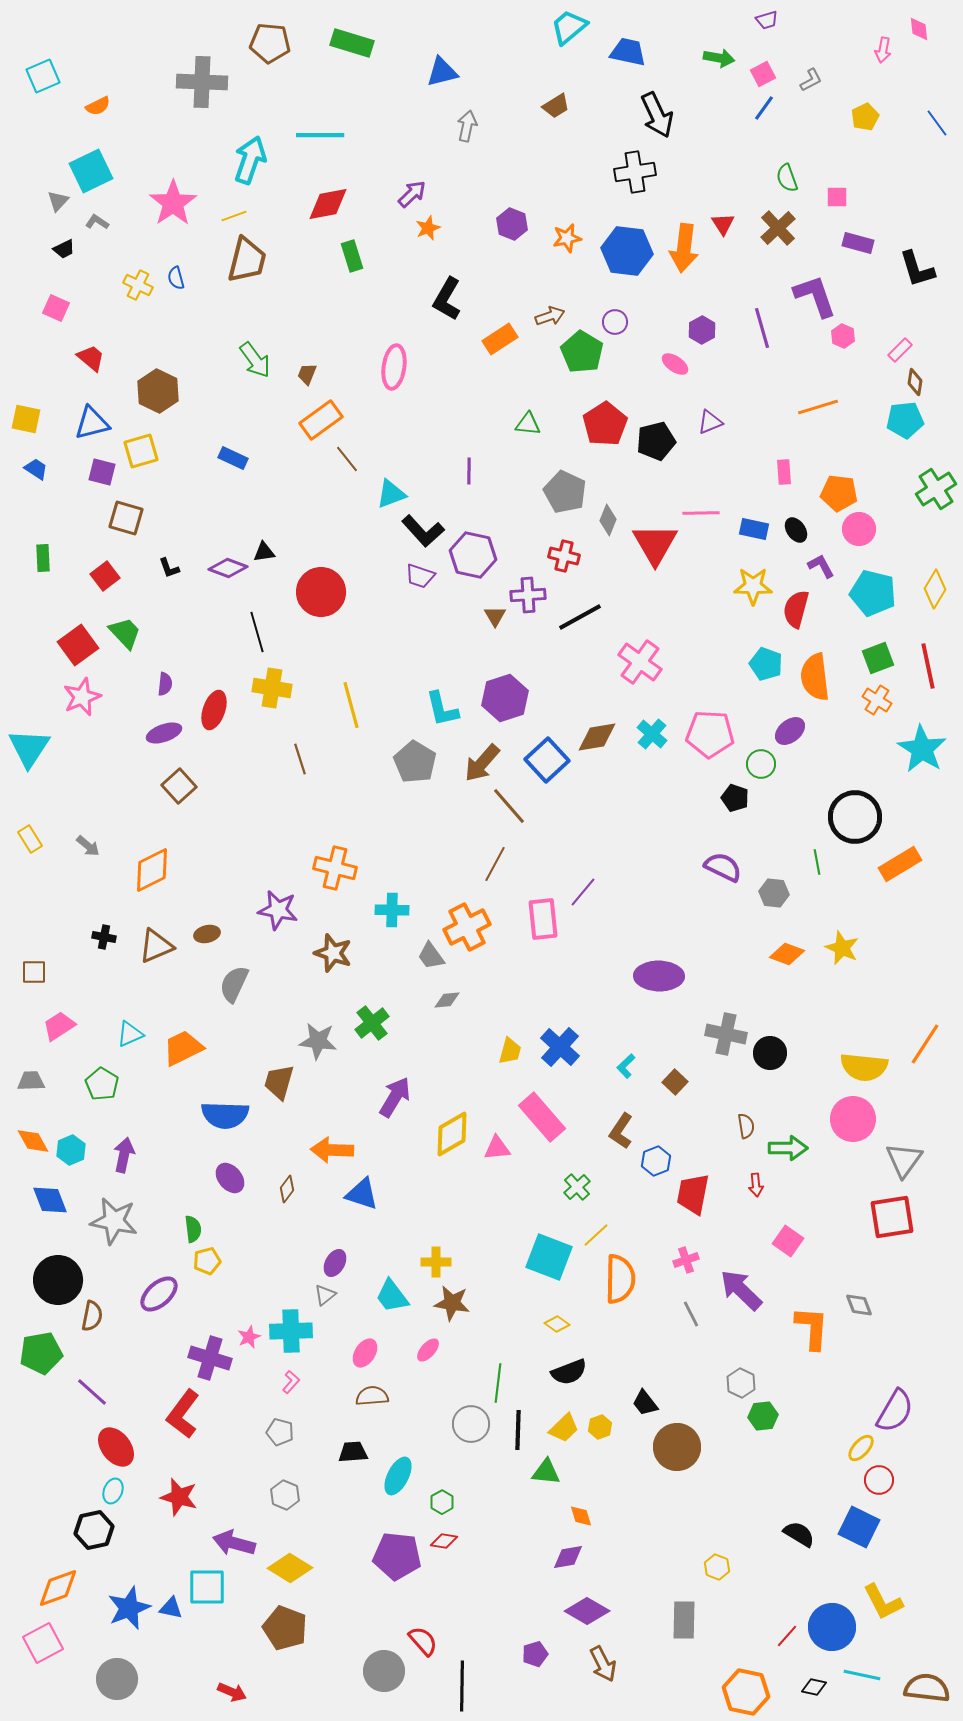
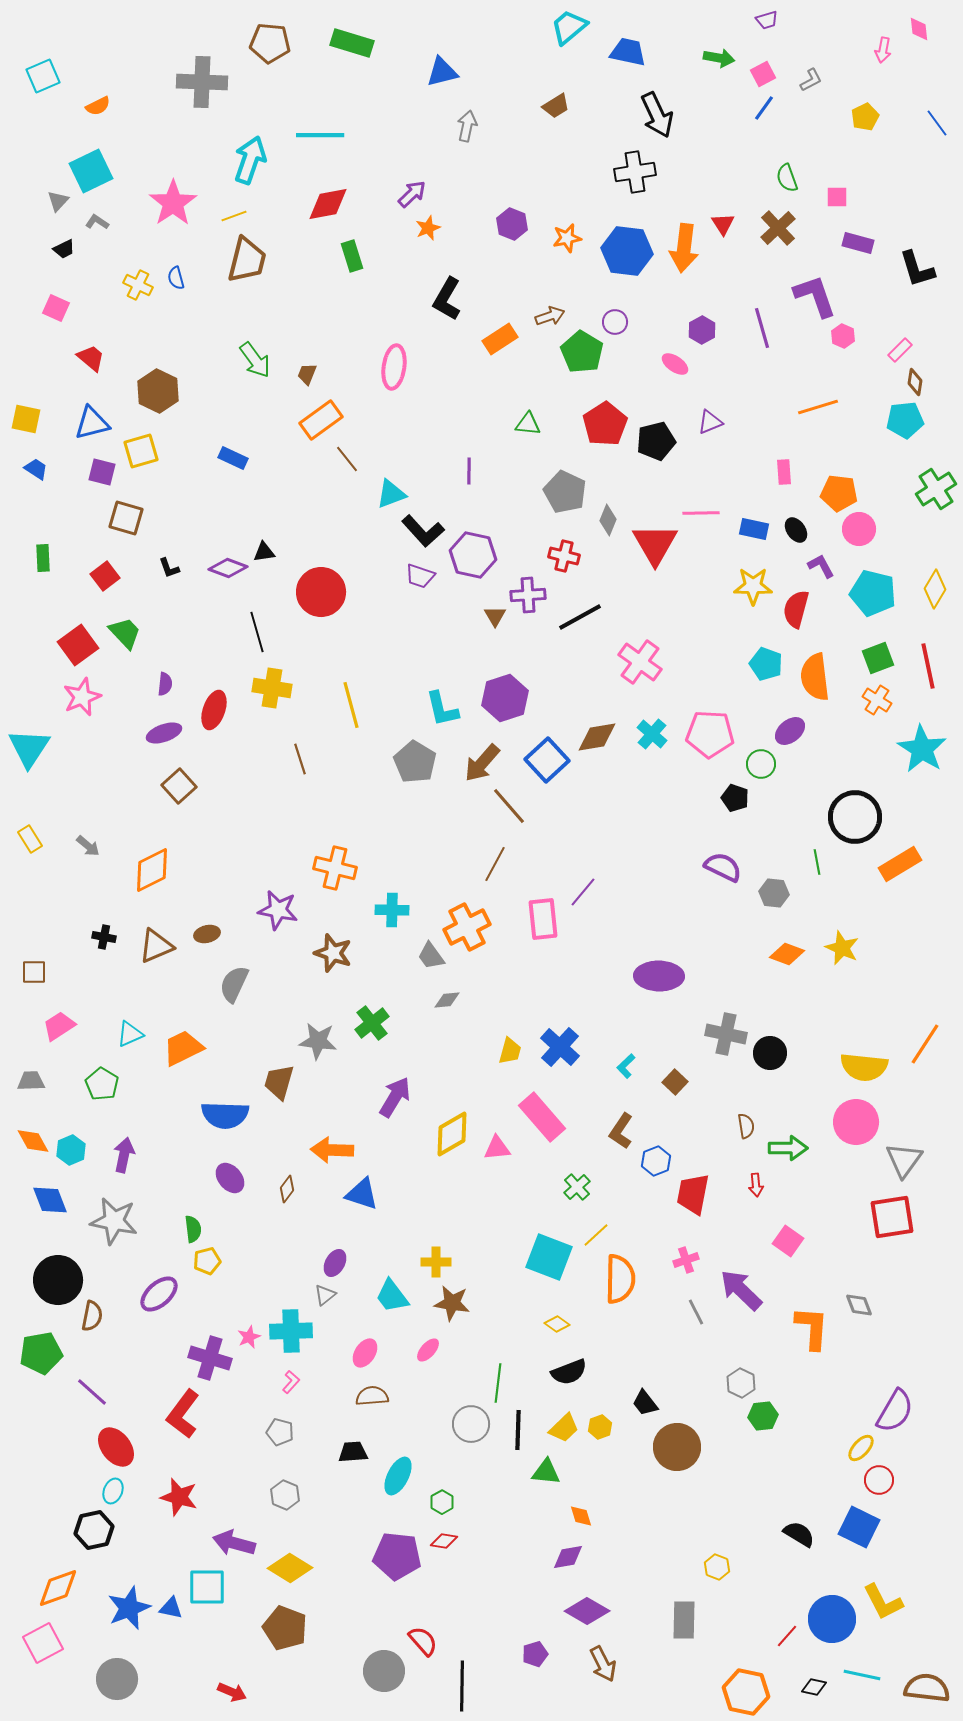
pink circle at (853, 1119): moved 3 px right, 3 px down
gray line at (691, 1314): moved 5 px right, 2 px up
blue circle at (832, 1627): moved 8 px up
